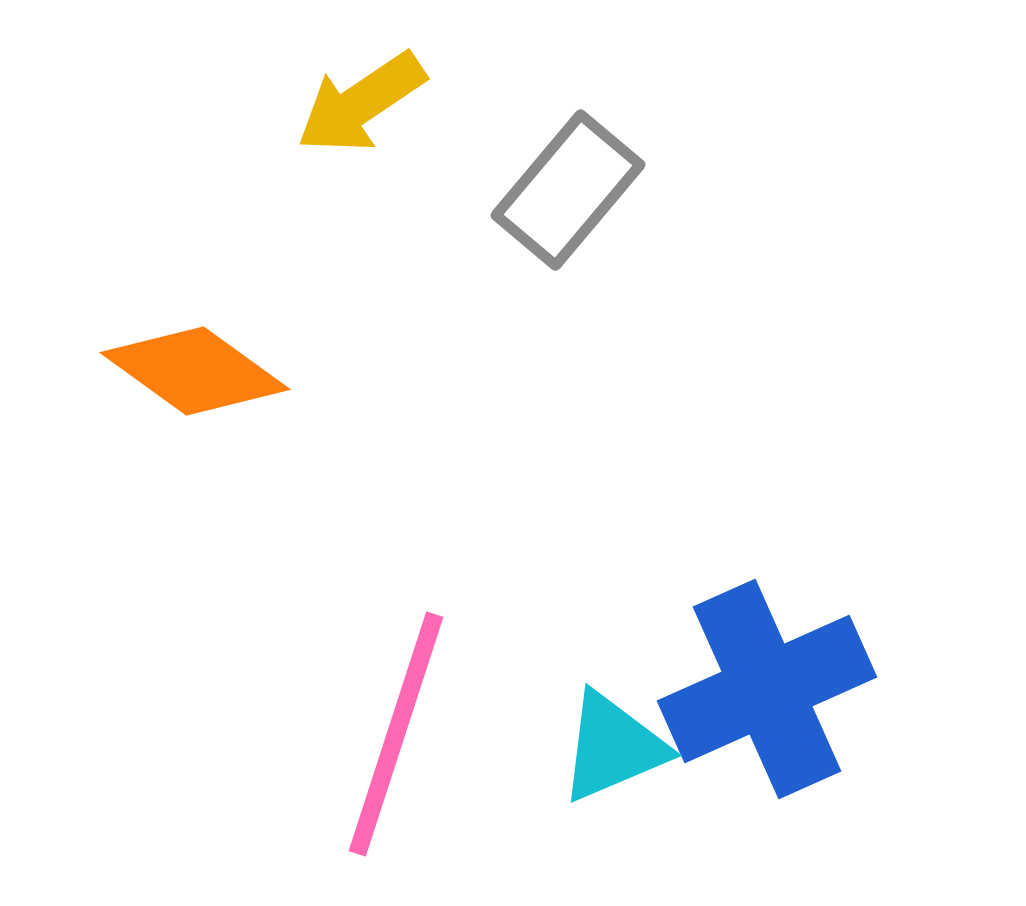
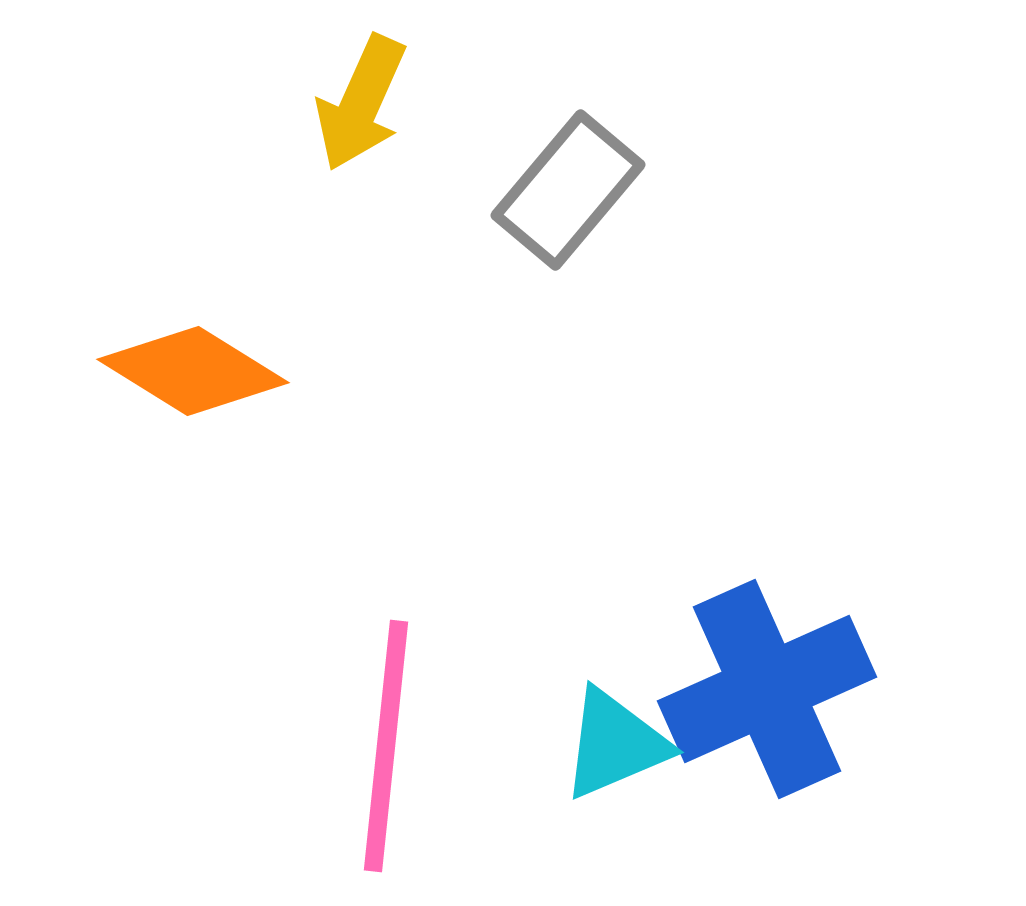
yellow arrow: rotated 32 degrees counterclockwise
orange diamond: moved 2 px left; rotated 4 degrees counterclockwise
pink line: moved 10 px left, 12 px down; rotated 12 degrees counterclockwise
cyan triangle: moved 2 px right, 3 px up
